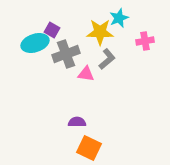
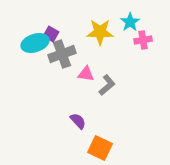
cyan star: moved 11 px right, 4 px down; rotated 12 degrees counterclockwise
purple square: moved 1 px left, 4 px down
pink cross: moved 2 px left, 1 px up
gray cross: moved 4 px left
gray L-shape: moved 26 px down
purple semicircle: moved 1 px right, 1 px up; rotated 48 degrees clockwise
orange square: moved 11 px right
